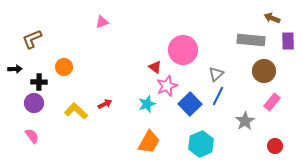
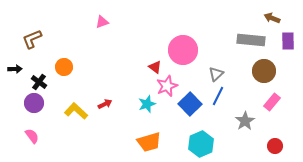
black cross: rotated 35 degrees clockwise
orange trapezoid: rotated 45 degrees clockwise
